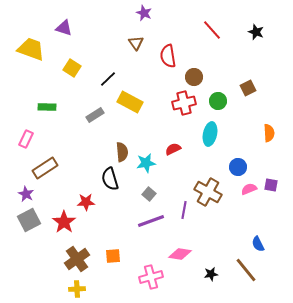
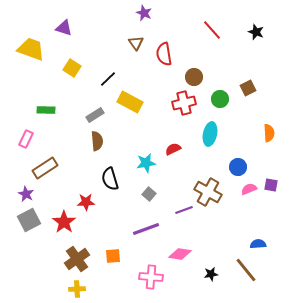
red semicircle at (168, 56): moved 4 px left, 2 px up
green circle at (218, 101): moved 2 px right, 2 px up
green rectangle at (47, 107): moved 1 px left, 3 px down
brown semicircle at (122, 152): moved 25 px left, 11 px up
purple line at (184, 210): rotated 60 degrees clockwise
purple line at (151, 221): moved 5 px left, 8 px down
blue semicircle at (258, 244): rotated 112 degrees clockwise
pink cross at (151, 277): rotated 20 degrees clockwise
